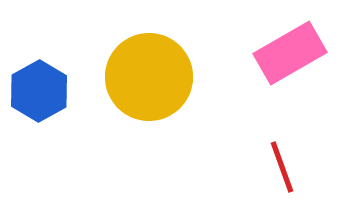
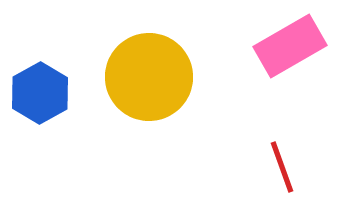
pink rectangle: moved 7 px up
blue hexagon: moved 1 px right, 2 px down
